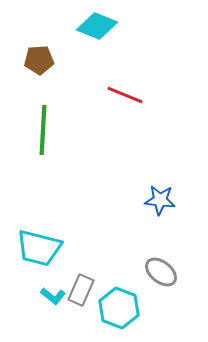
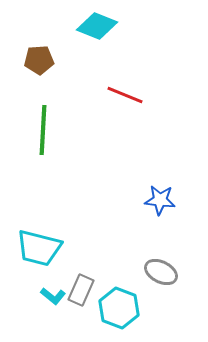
gray ellipse: rotated 12 degrees counterclockwise
